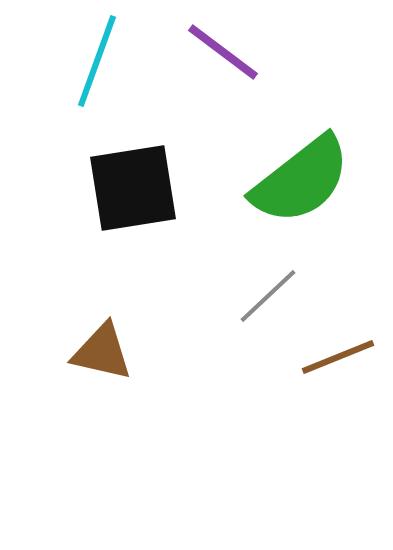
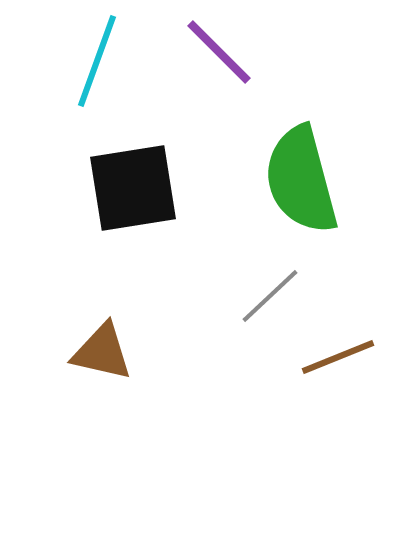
purple line: moved 4 px left; rotated 8 degrees clockwise
green semicircle: rotated 113 degrees clockwise
gray line: moved 2 px right
